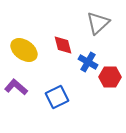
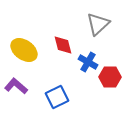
gray triangle: moved 1 px down
purple L-shape: moved 1 px up
